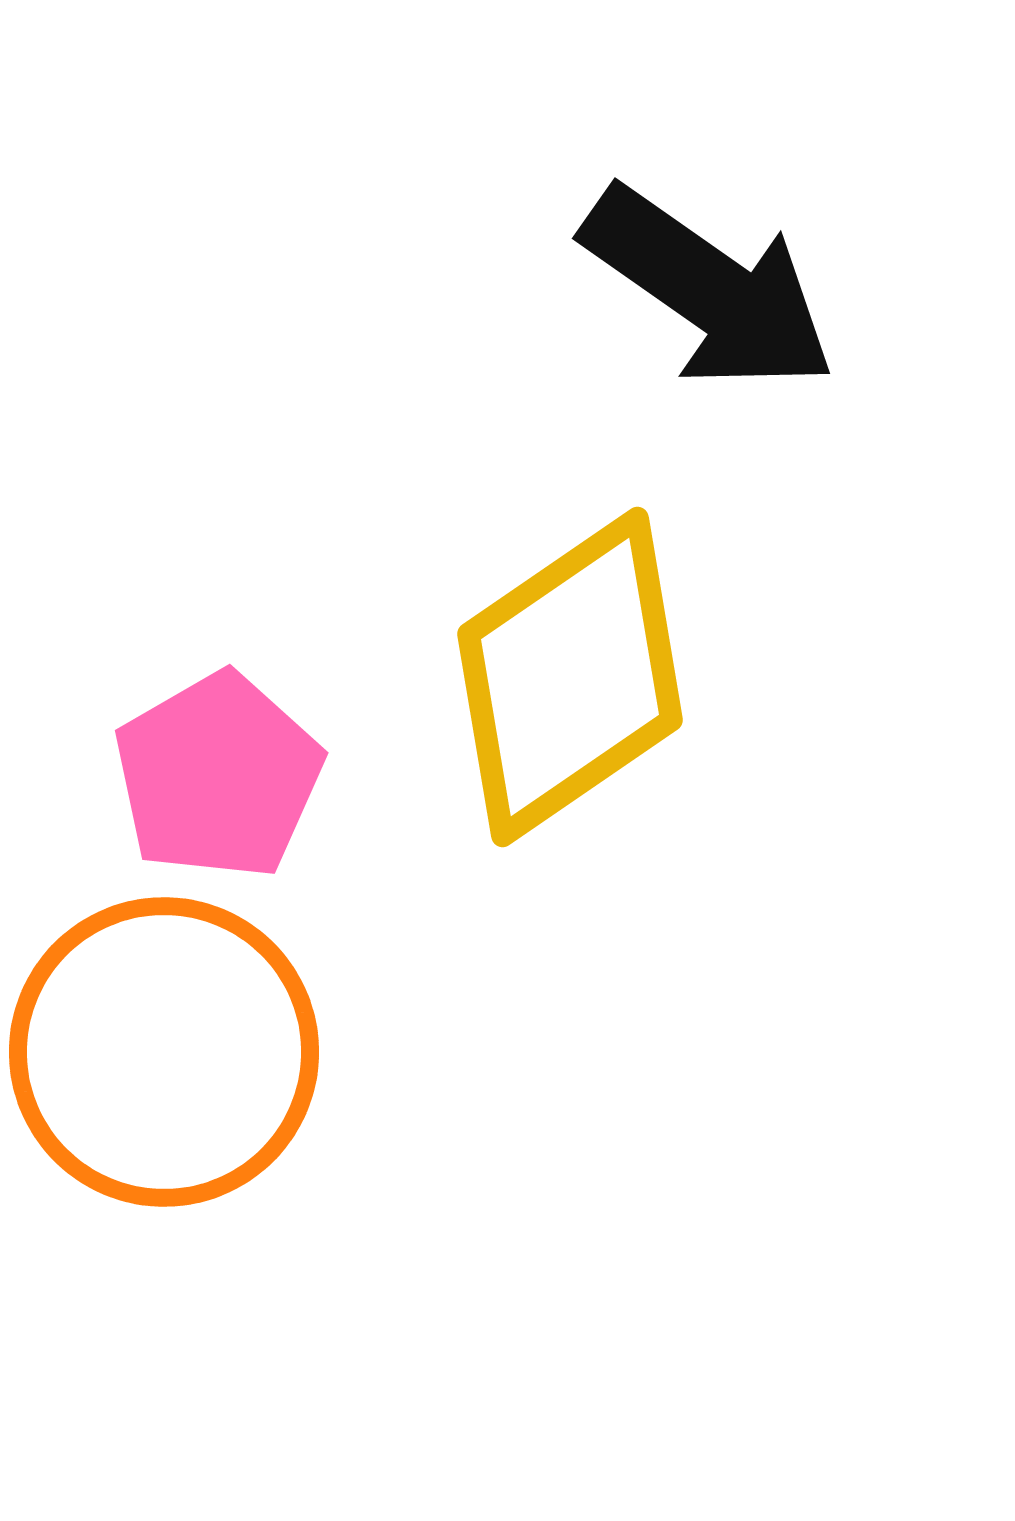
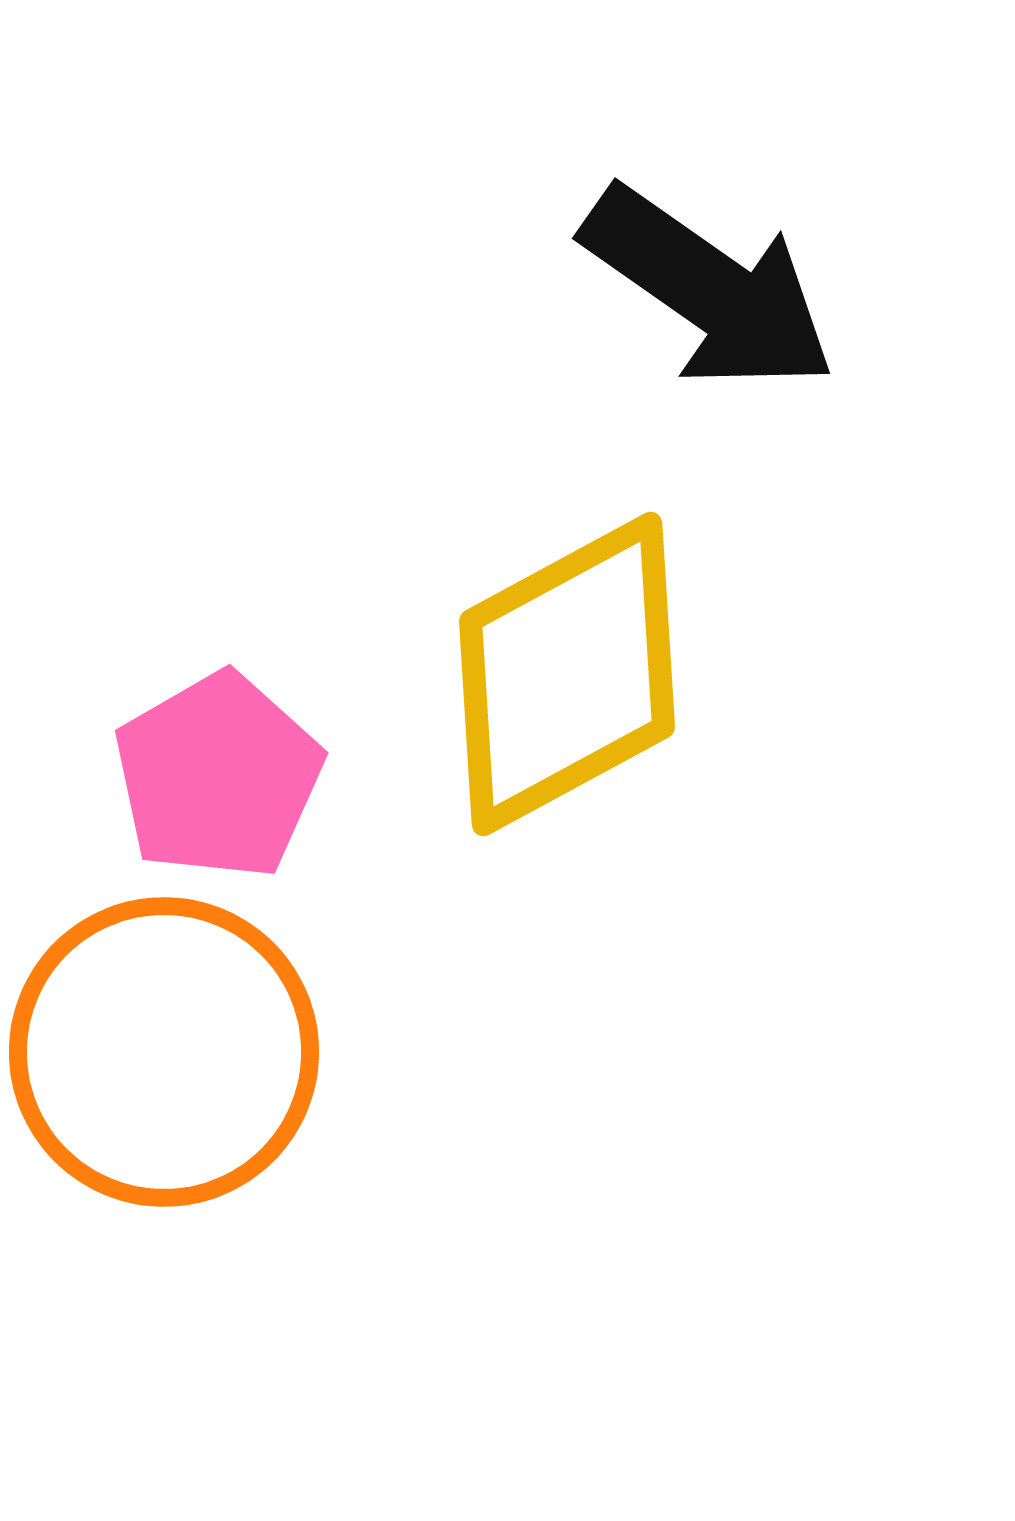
yellow diamond: moved 3 px left, 3 px up; rotated 6 degrees clockwise
